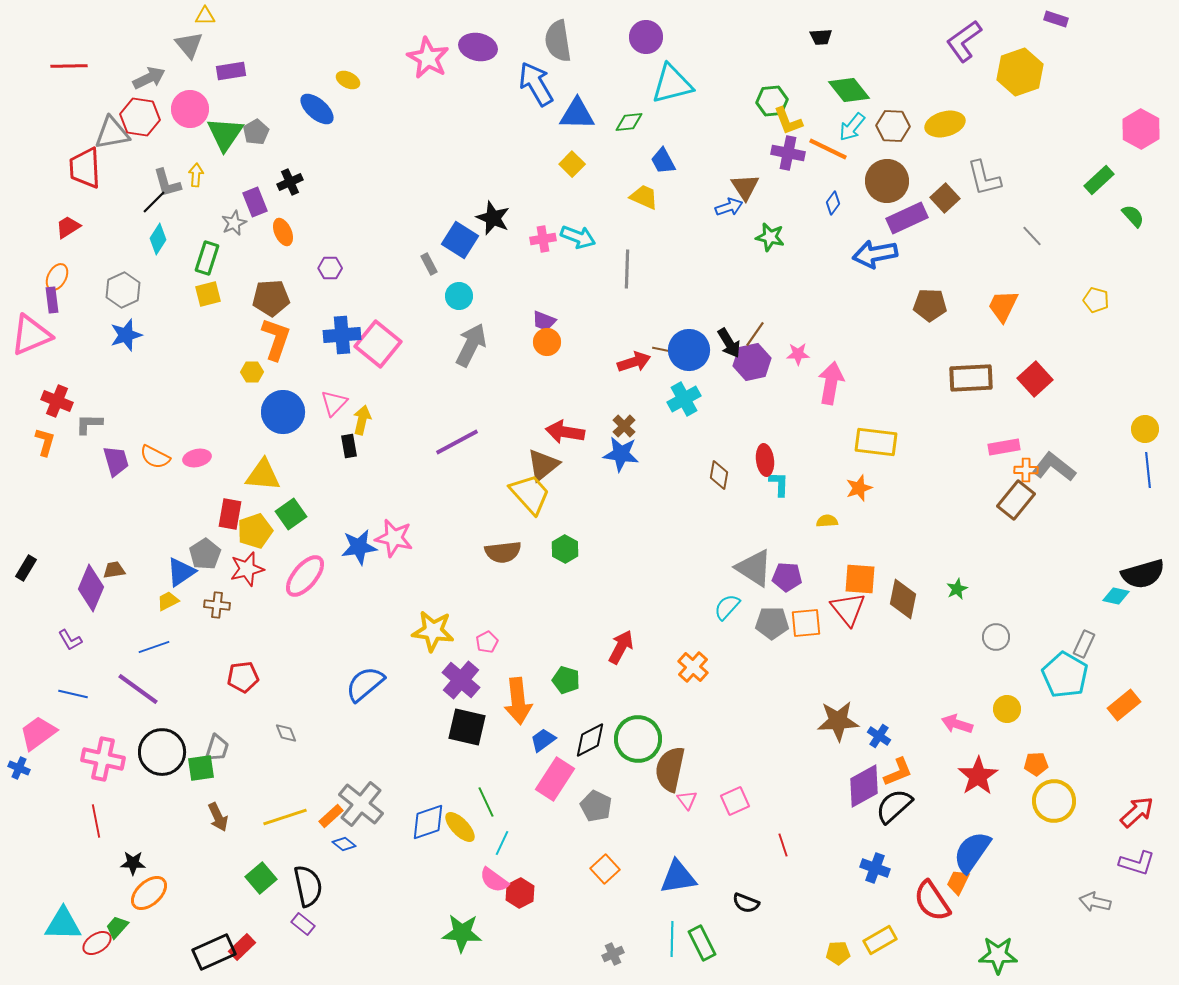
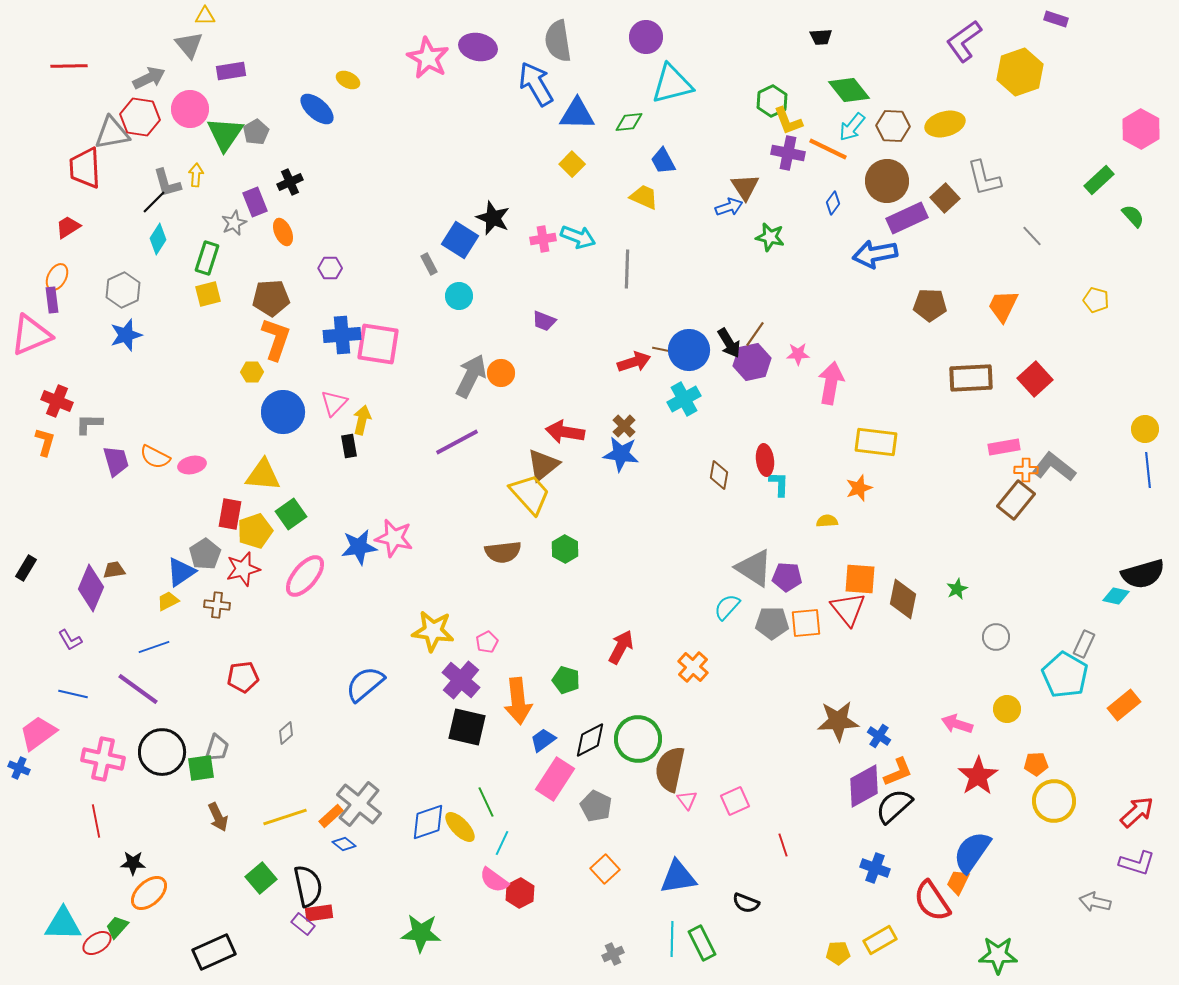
green hexagon at (772, 101): rotated 20 degrees counterclockwise
orange circle at (547, 342): moved 46 px left, 31 px down
pink square at (378, 344): rotated 30 degrees counterclockwise
gray arrow at (471, 345): moved 31 px down
pink ellipse at (197, 458): moved 5 px left, 7 px down
red star at (247, 569): moved 4 px left
gray diamond at (286, 733): rotated 70 degrees clockwise
gray cross at (361, 804): moved 2 px left
green star at (462, 933): moved 41 px left
red rectangle at (242, 947): moved 77 px right, 34 px up; rotated 36 degrees clockwise
